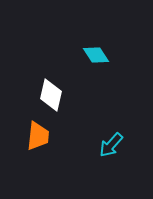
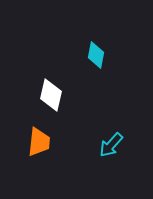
cyan diamond: rotated 44 degrees clockwise
orange trapezoid: moved 1 px right, 6 px down
